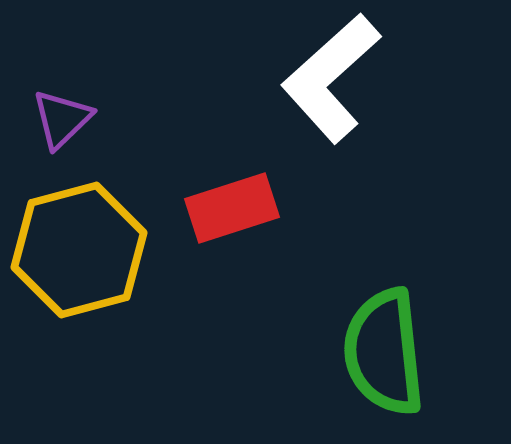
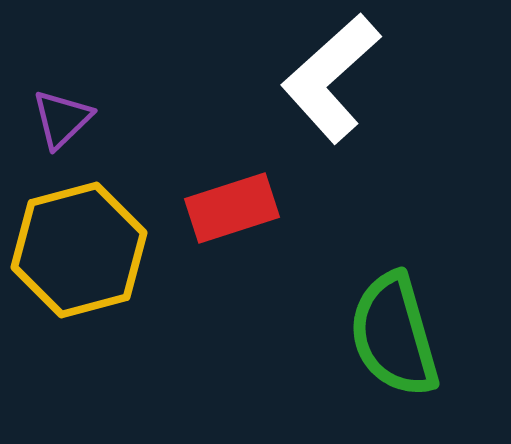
green semicircle: moved 10 px right, 17 px up; rotated 10 degrees counterclockwise
